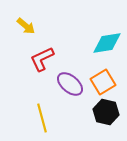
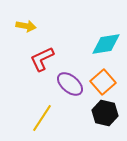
yellow arrow: rotated 30 degrees counterclockwise
cyan diamond: moved 1 px left, 1 px down
orange square: rotated 10 degrees counterclockwise
black hexagon: moved 1 px left, 1 px down
yellow line: rotated 48 degrees clockwise
